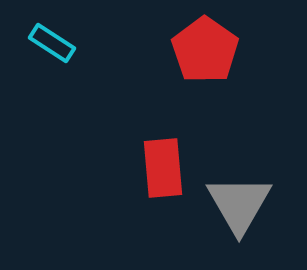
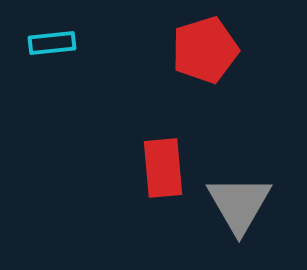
cyan rectangle: rotated 39 degrees counterclockwise
red pentagon: rotated 20 degrees clockwise
